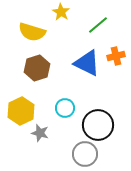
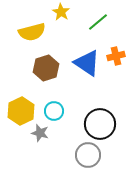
green line: moved 3 px up
yellow semicircle: rotated 32 degrees counterclockwise
blue triangle: rotated 8 degrees clockwise
brown hexagon: moved 9 px right
cyan circle: moved 11 px left, 3 px down
black circle: moved 2 px right, 1 px up
gray circle: moved 3 px right, 1 px down
